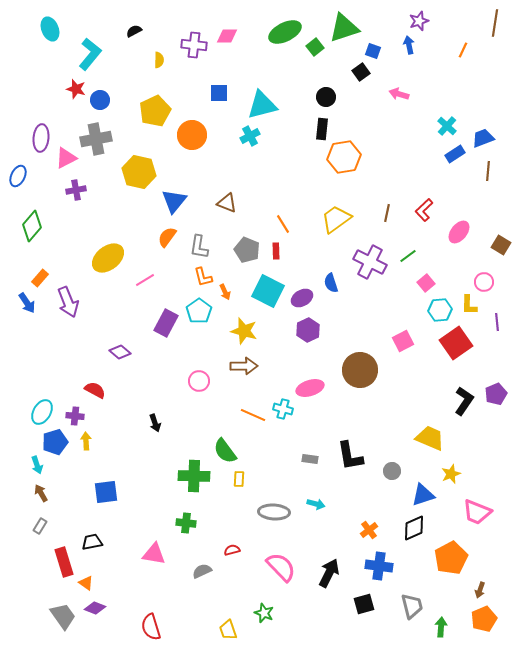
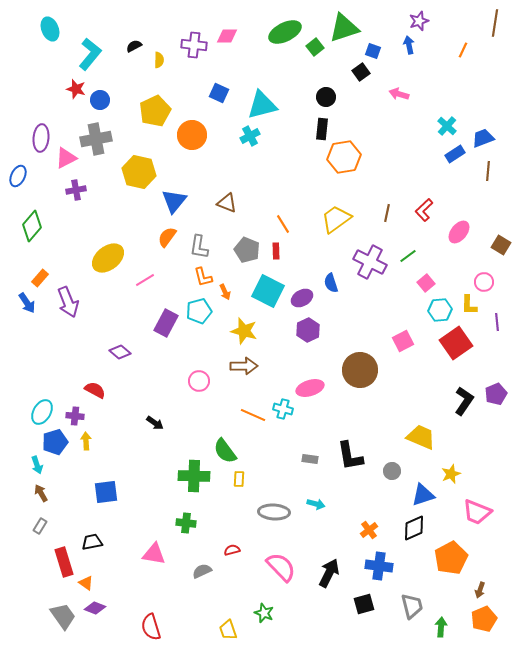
black semicircle at (134, 31): moved 15 px down
blue square at (219, 93): rotated 24 degrees clockwise
cyan pentagon at (199, 311): rotated 20 degrees clockwise
black arrow at (155, 423): rotated 36 degrees counterclockwise
yellow trapezoid at (430, 438): moved 9 px left, 1 px up
